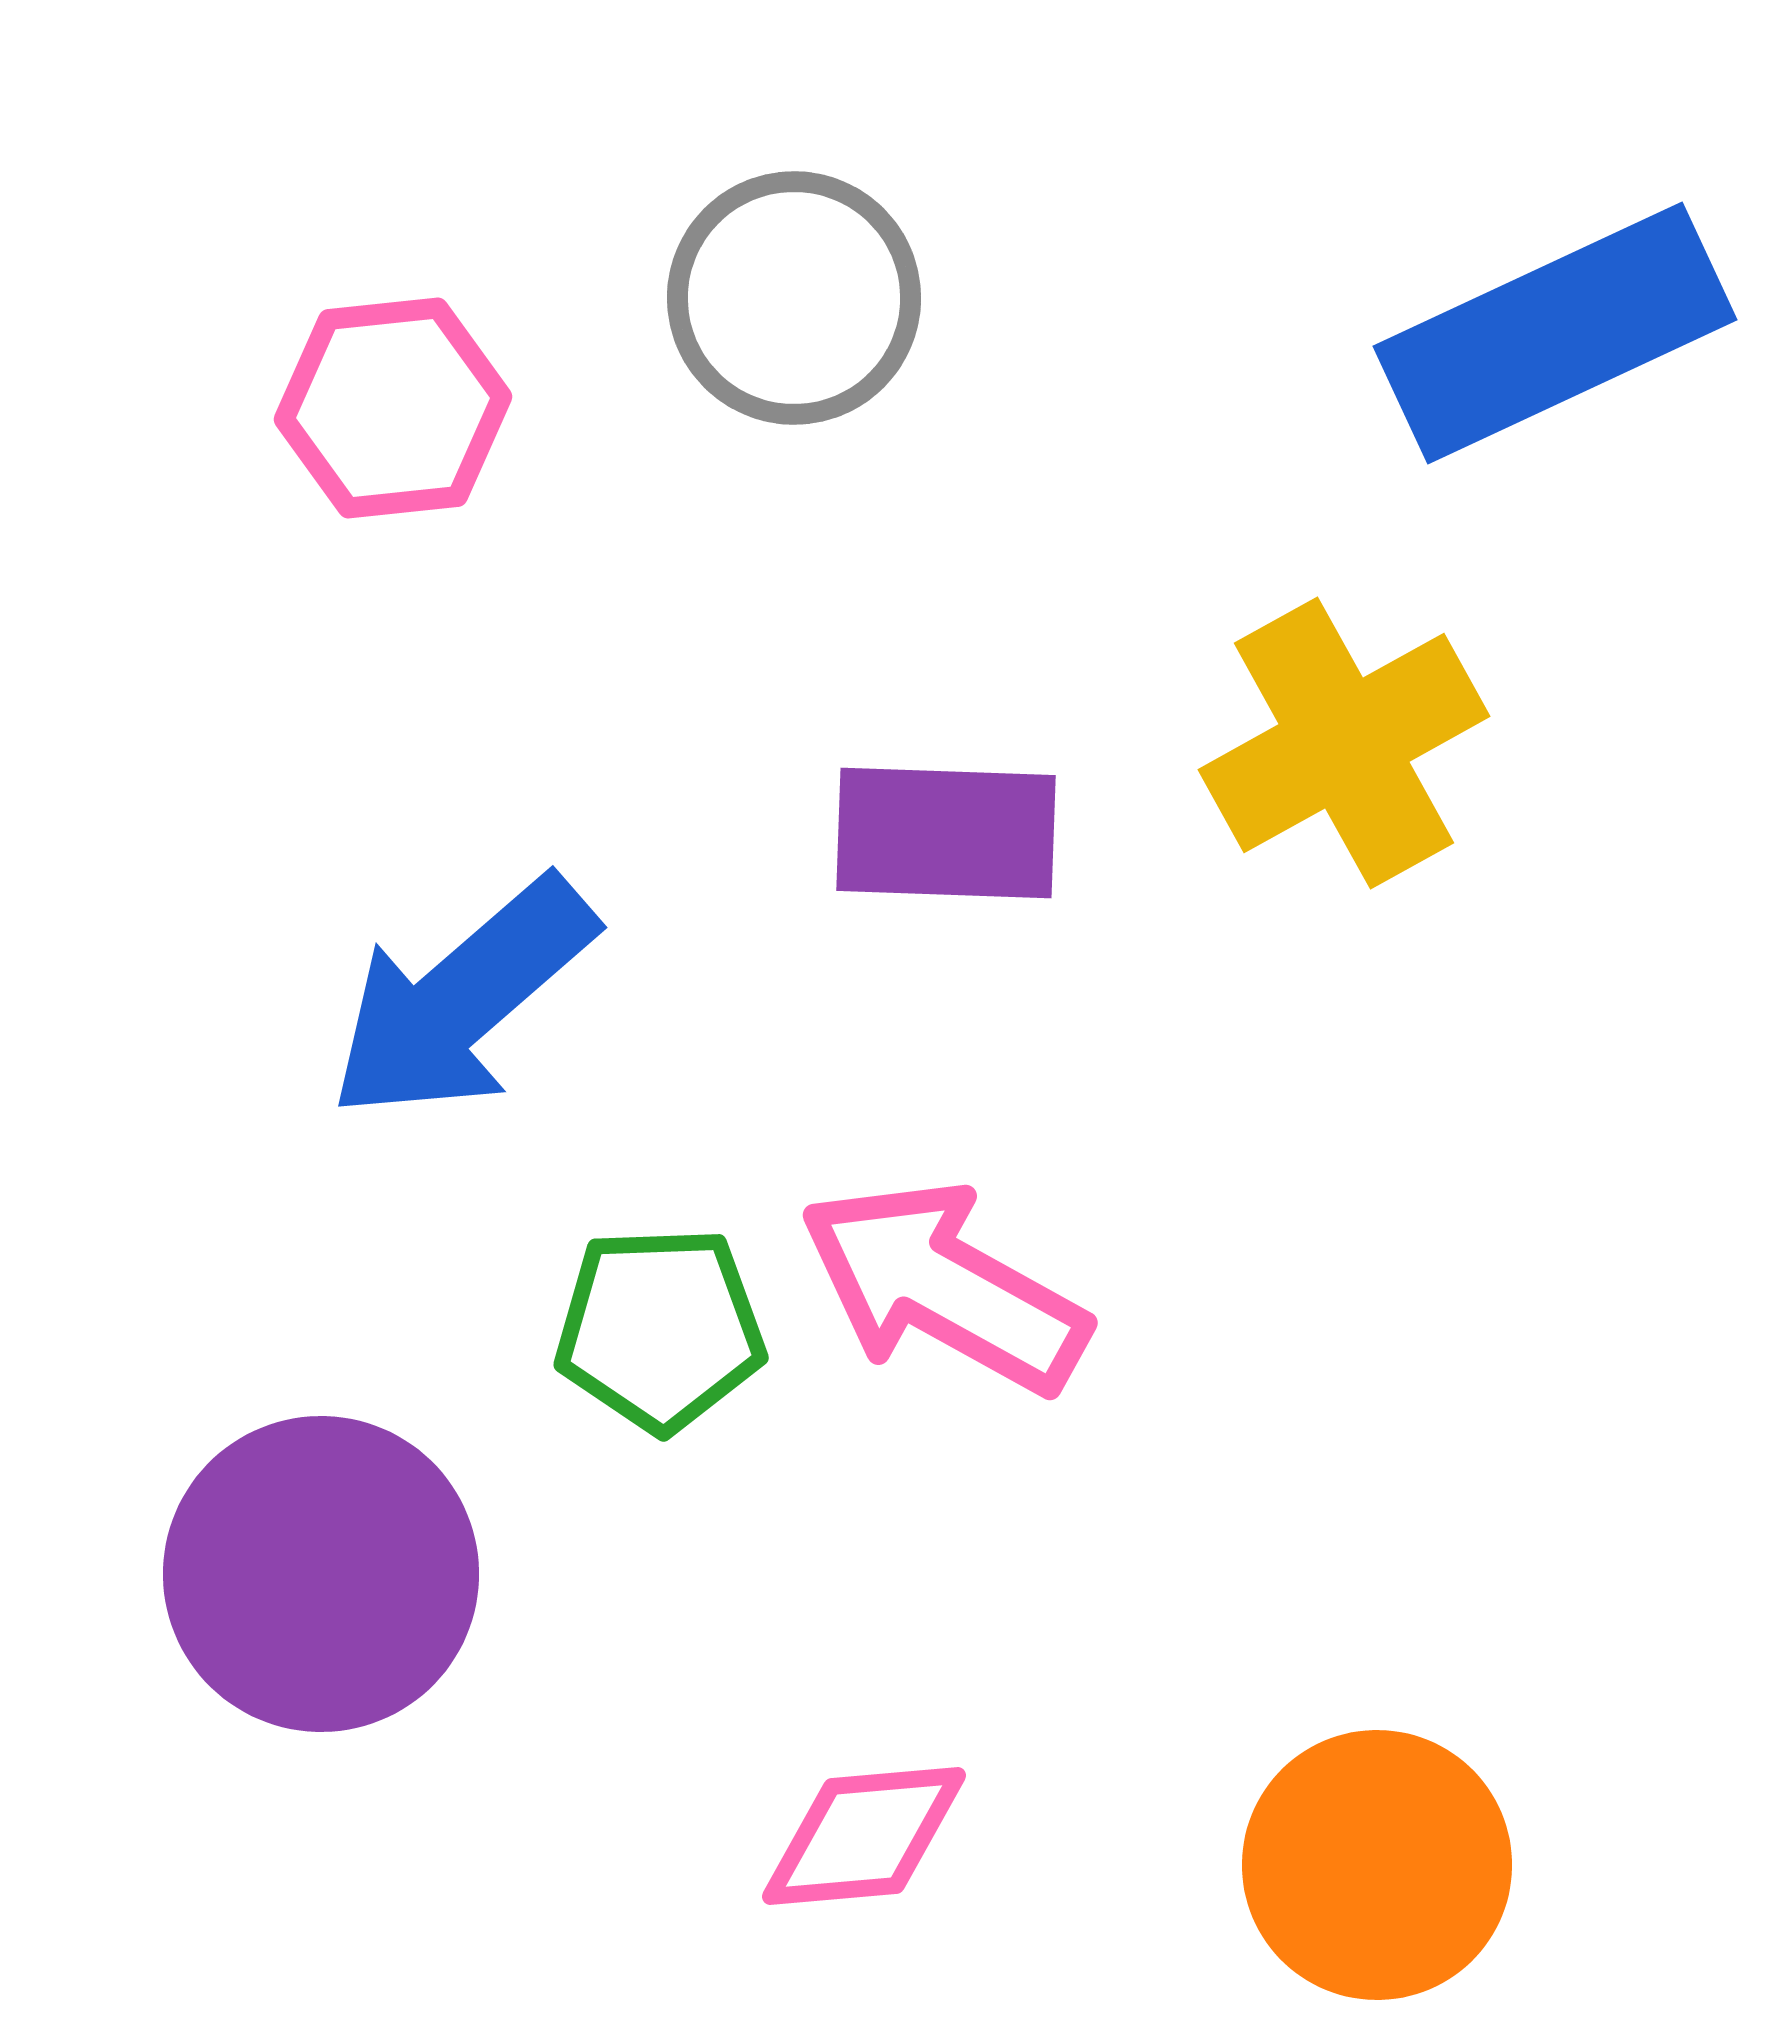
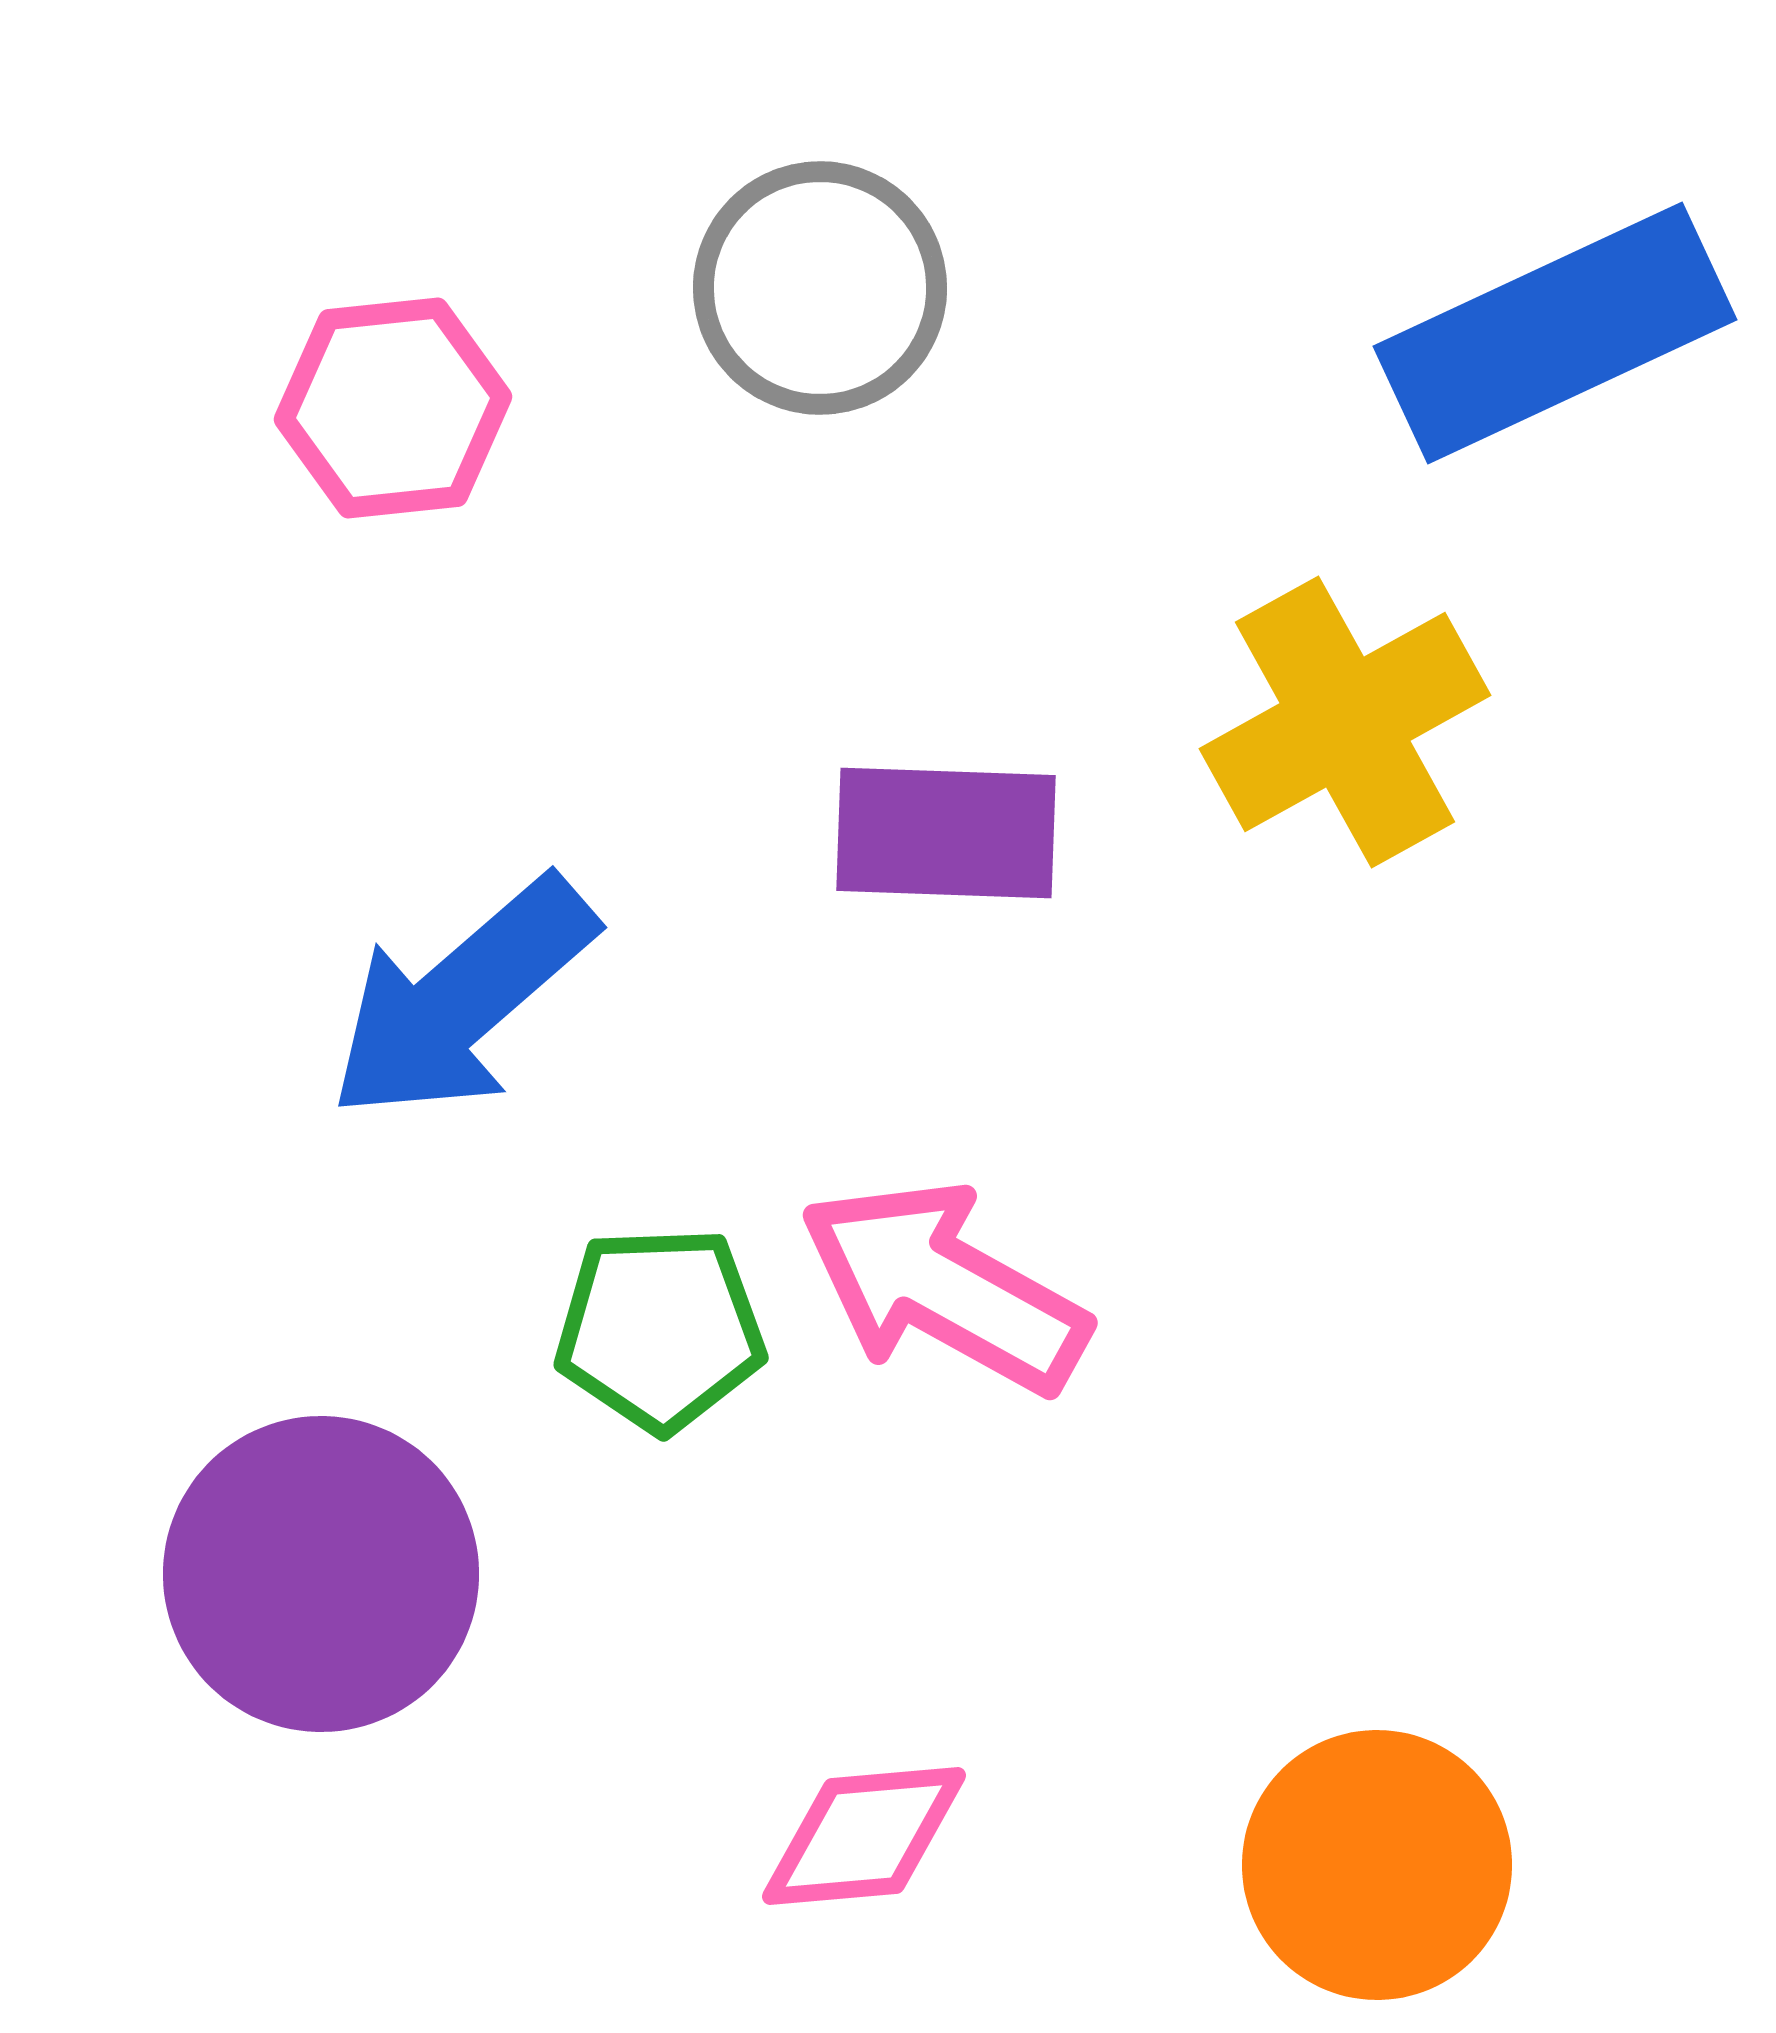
gray circle: moved 26 px right, 10 px up
yellow cross: moved 1 px right, 21 px up
